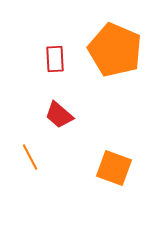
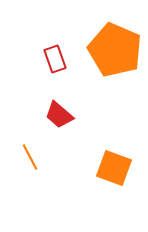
red rectangle: rotated 16 degrees counterclockwise
